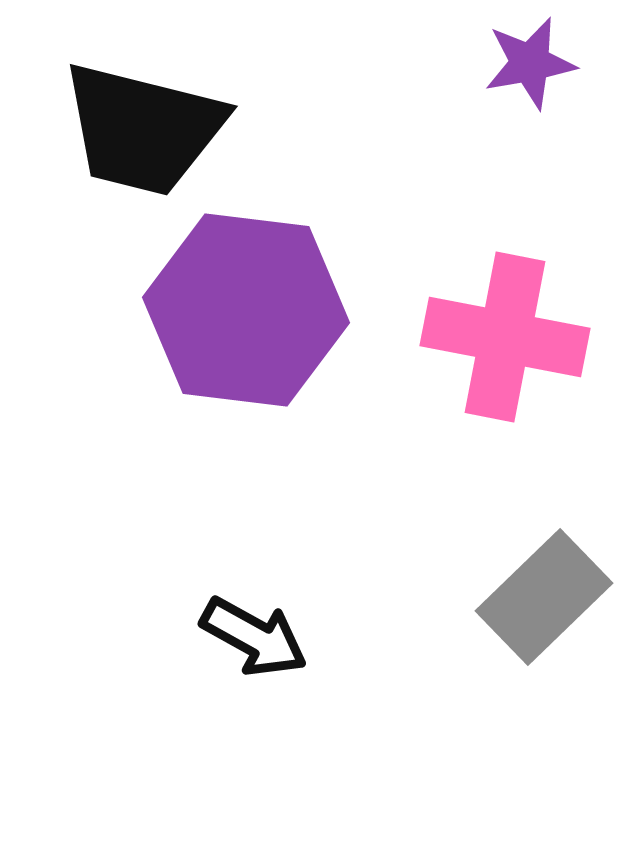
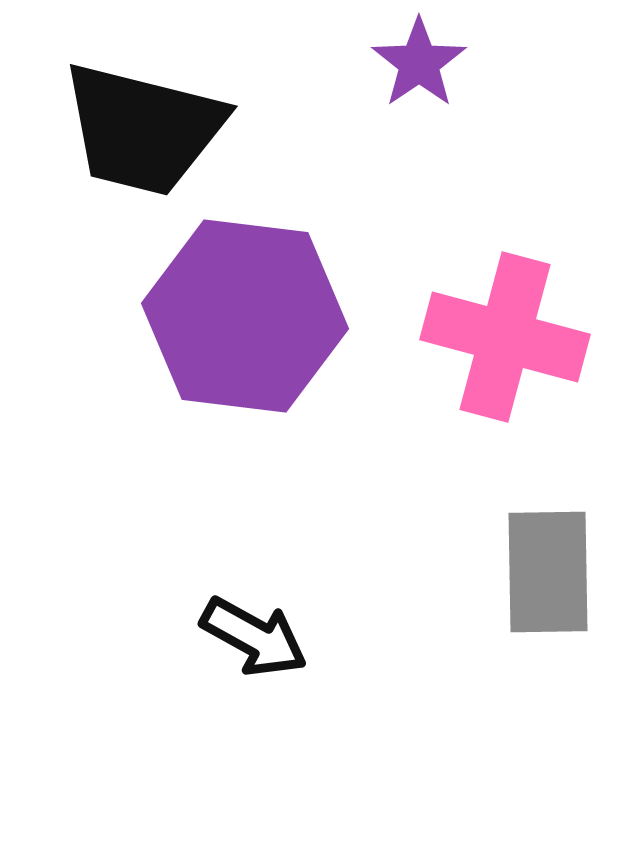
purple star: moved 111 px left; rotated 24 degrees counterclockwise
purple hexagon: moved 1 px left, 6 px down
pink cross: rotated 4 degrees clockwise
gray rectangle: moved 4 px right, 25 px up; rotated 47 degrees counterclockwise
